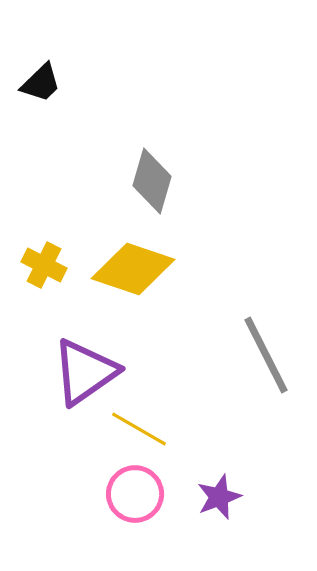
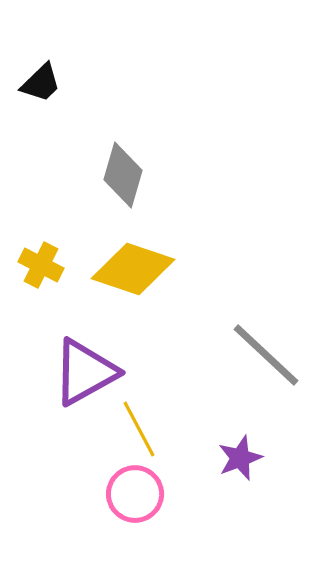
gray diamond: moved 29 px left, 6 px up
yellow cross: moved 3 px left
gray line: rotated 20 degrees counterclockwise
purple triangle: rotated 6 degrees clockwise
yellow line: rotated 32 degrees clockwise
purple star: moved 21 px right, 39 px up
